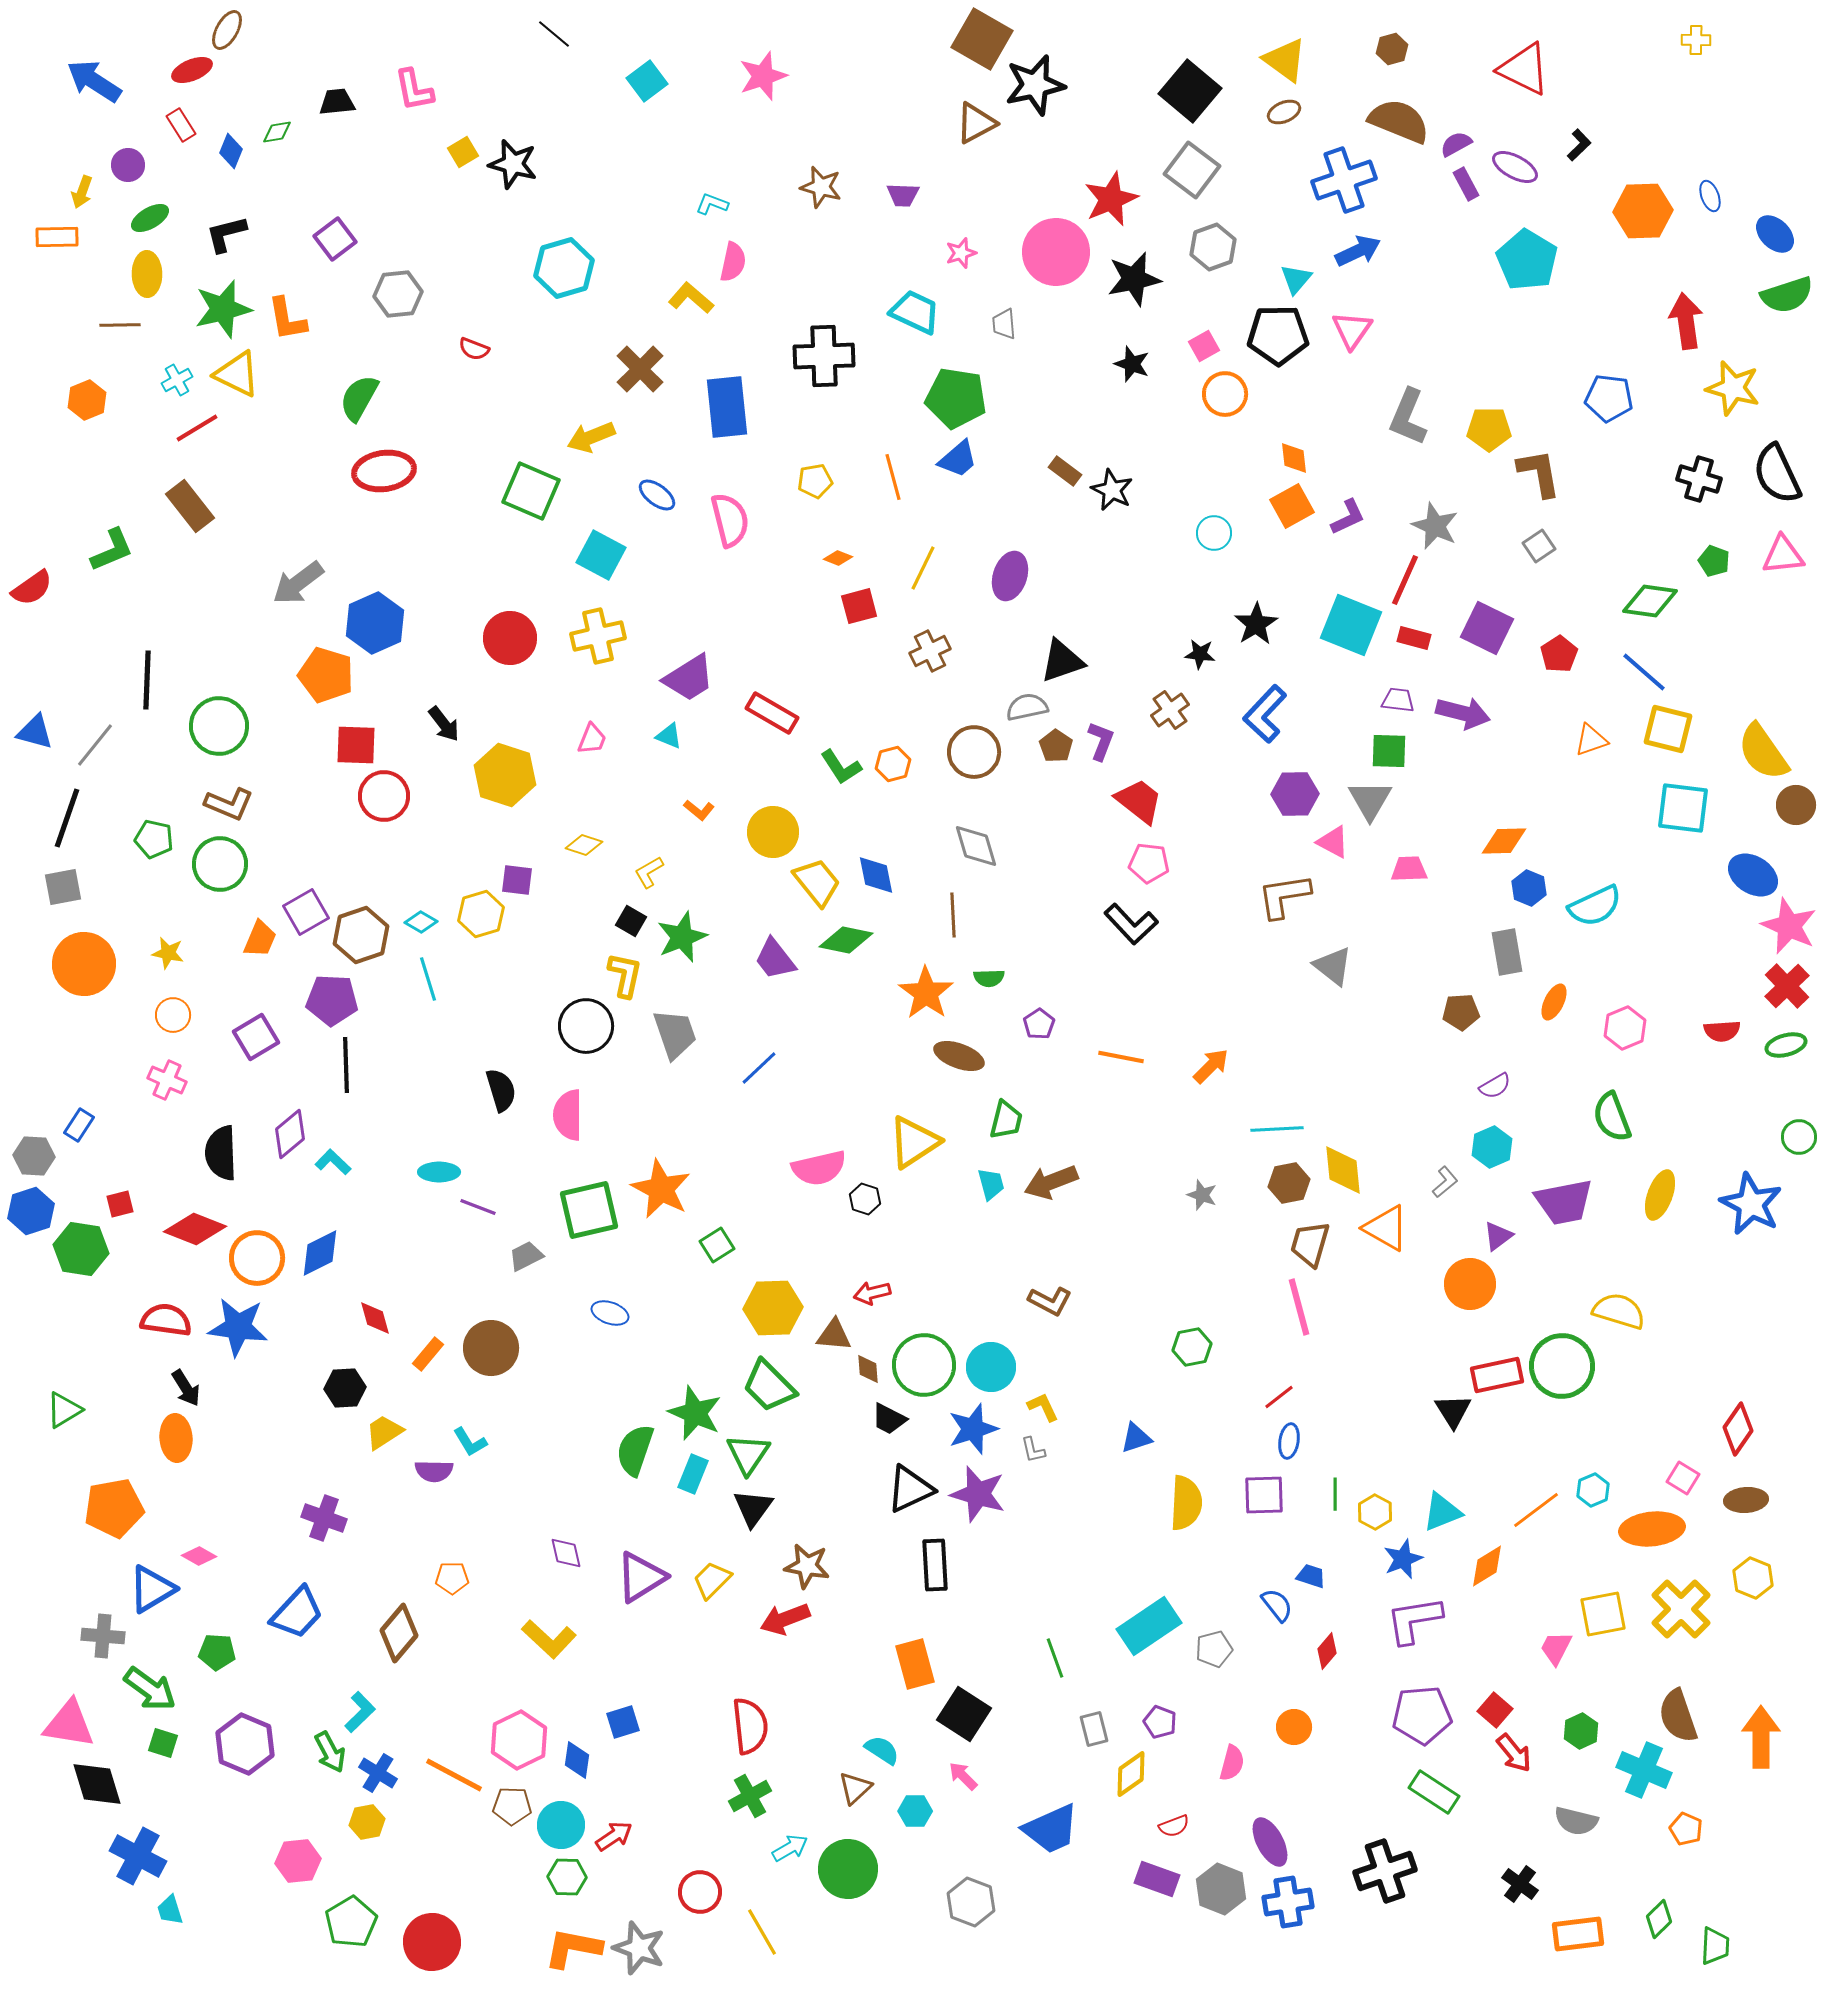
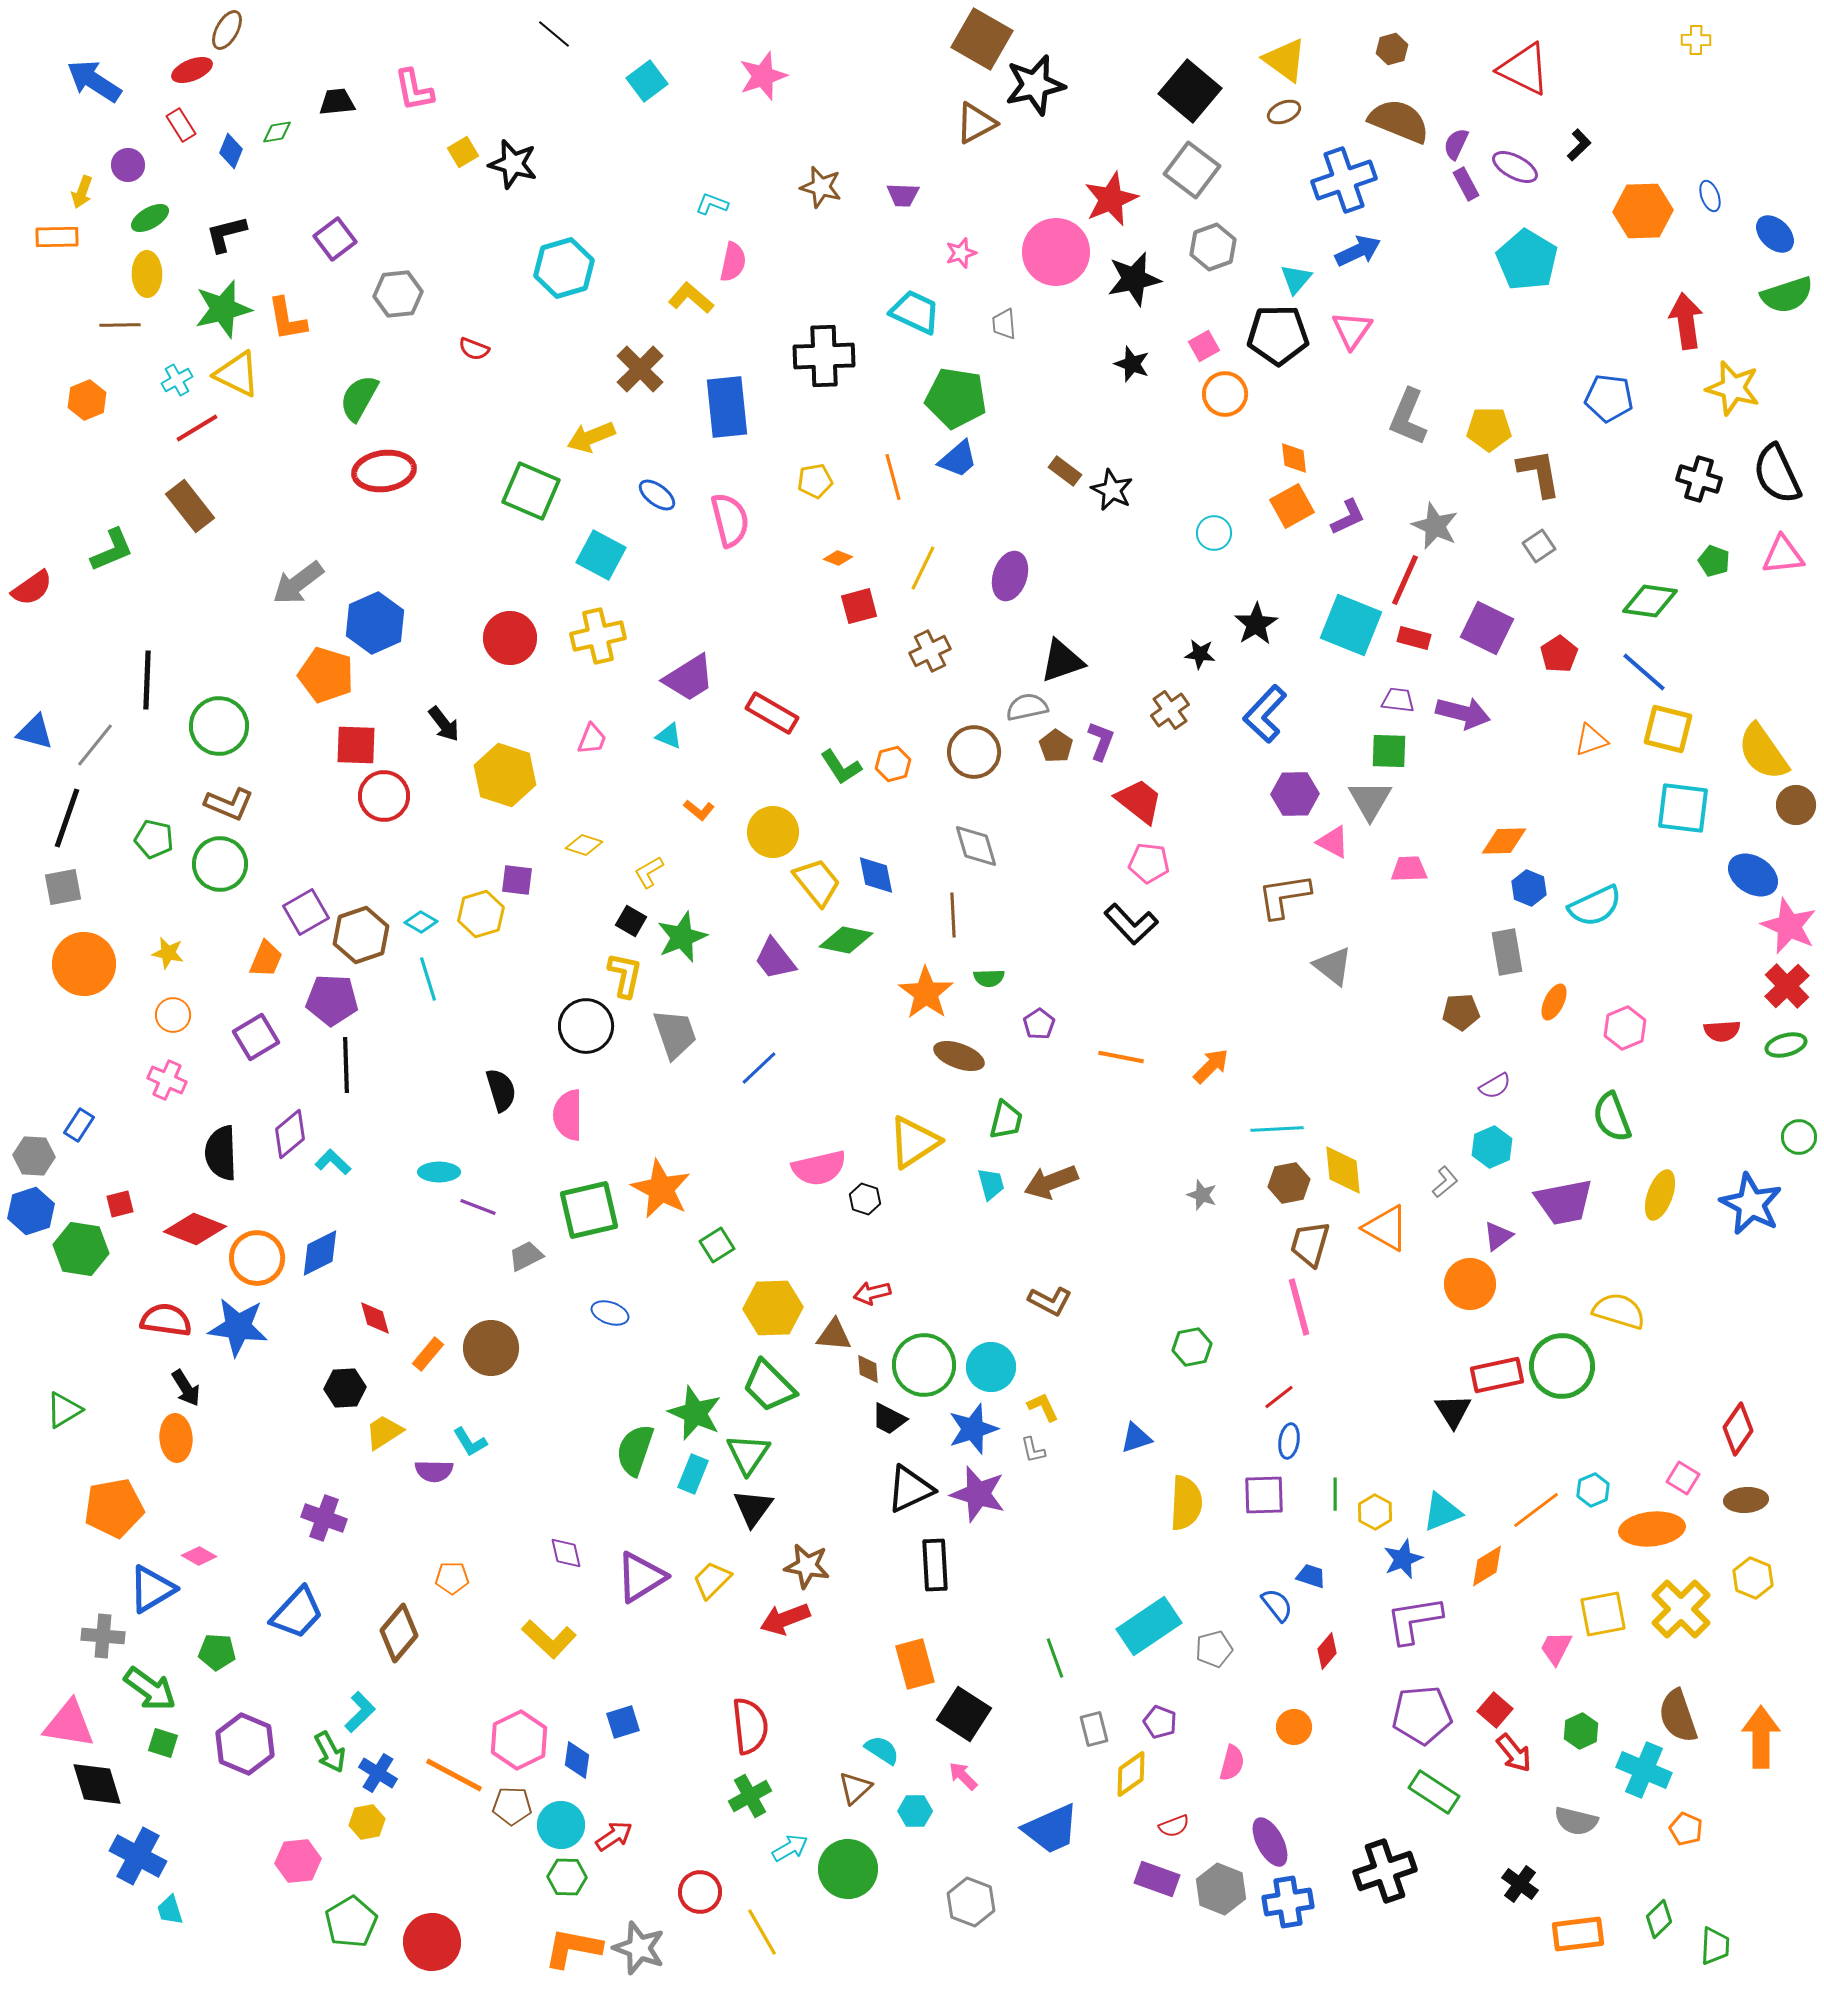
purple semicircle at (1456, 144): rotated 36 degrees counterclockwise
orange trapezoid at (260, 939): moved 6 px right, 20 px down
